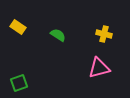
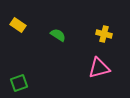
yellow rectangle: moved 2 px up
